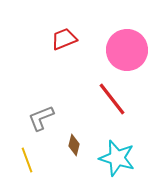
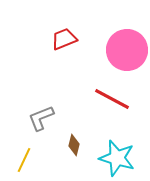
red line: rotated 24 degrees counterclockwise
yellow line: moved 3 px left; rotated 45 degrees clockwise
